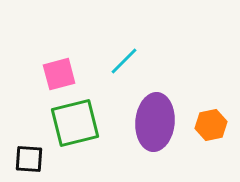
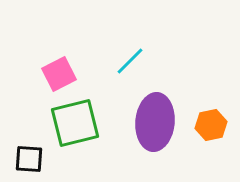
cyan line: moved 6 px right
pink square: rotated 12 degrees counterclockwise
